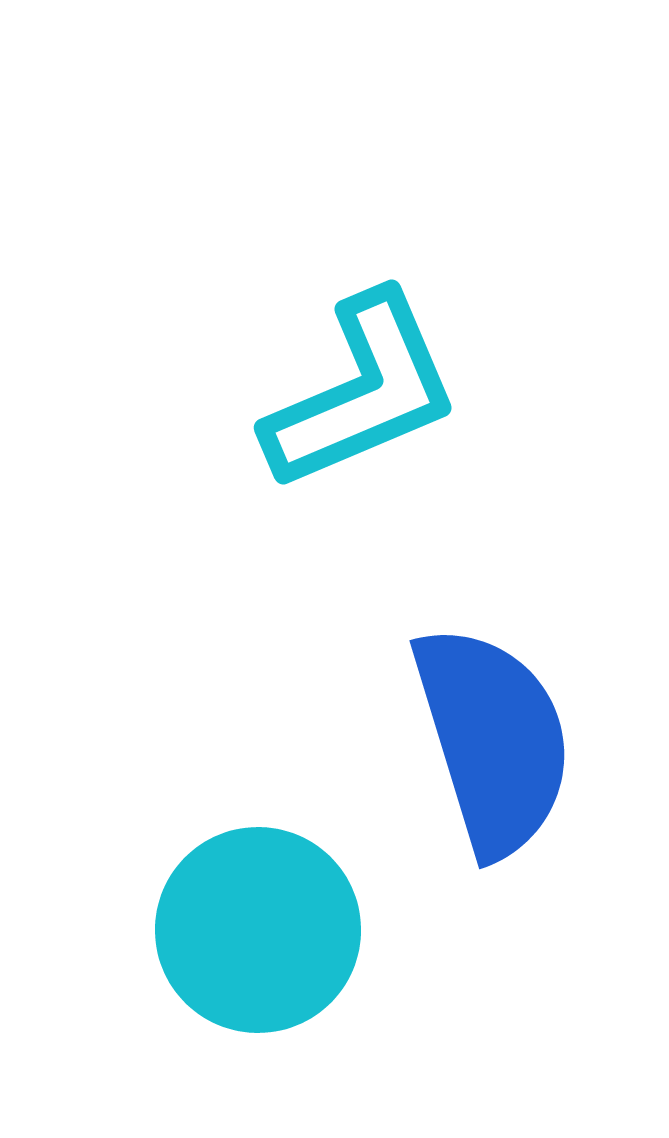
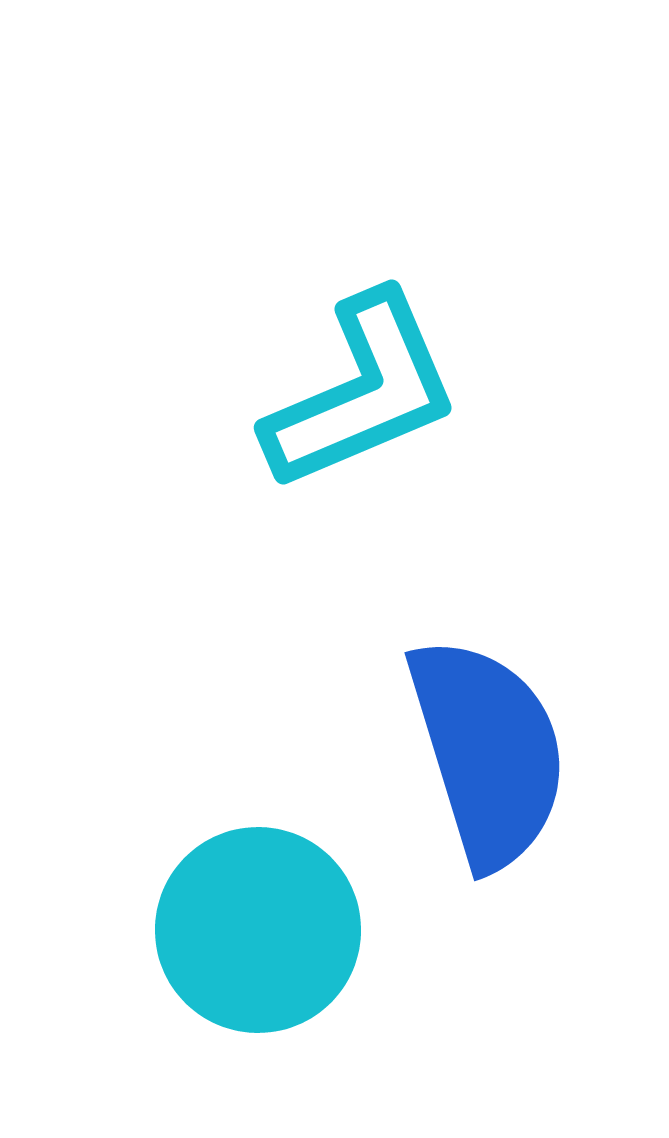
blue semicircle: moved 5 px left, 12 px down
